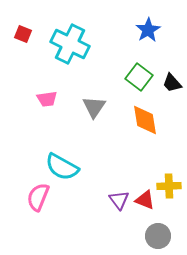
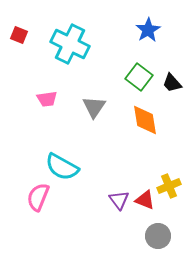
red square: moved 4 px left, 1 px down
yellow cross: rotated 20 degrees counterclockwise
